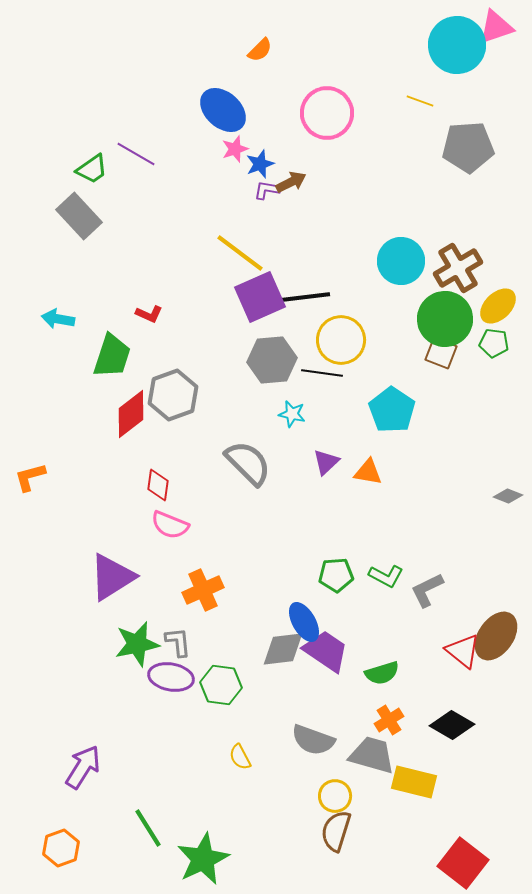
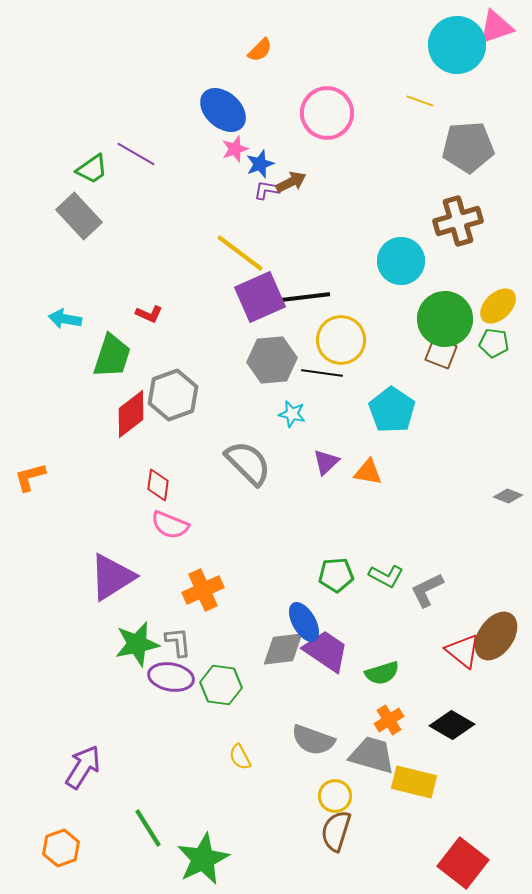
brown cross at (458, 268): moved 47 px up; rotated 15 degrees clockwise
cyan arrow at (58, 319): moved 7 px right
